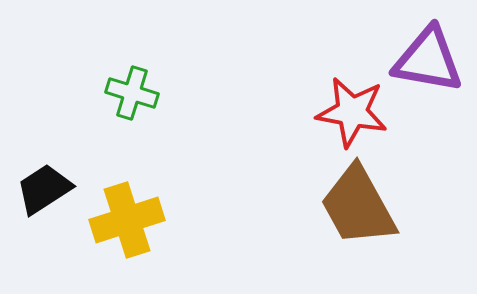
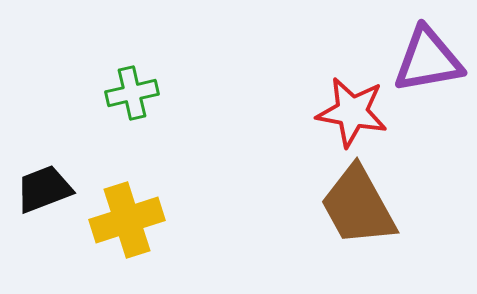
purple triangle: rotated 20 degrees counterclockwise
green cross: rotated 30 degrees counterclockwise
black trapezoid: rotated 12 degrees clockwise
